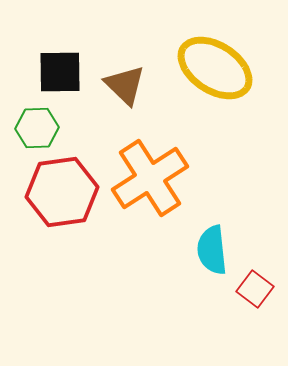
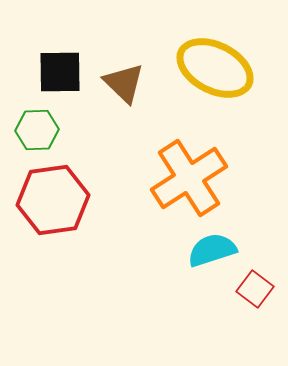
yellow ellipse: rotated 6 degrees counterclockwise
brown triangle: moved 1 px left, 2 px up
green hexagon: moved 2 px down
orange cross: moved 39 px right
red hexagon: moved 9 px left, 8 px down
cyan semicircle: rotated 78 degrees clockwise
